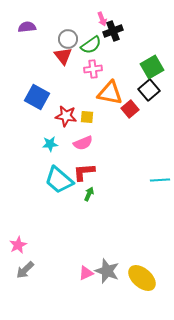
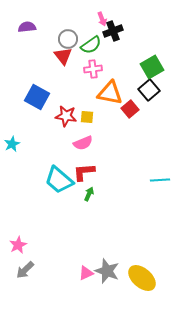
cyan star: moved 38 px left; rotated 21 degrees counterclockwise
